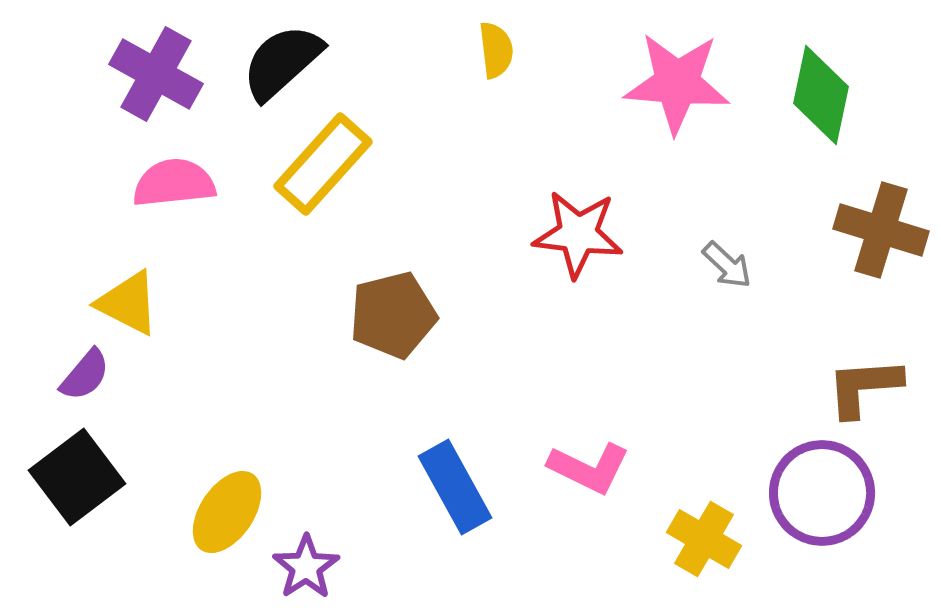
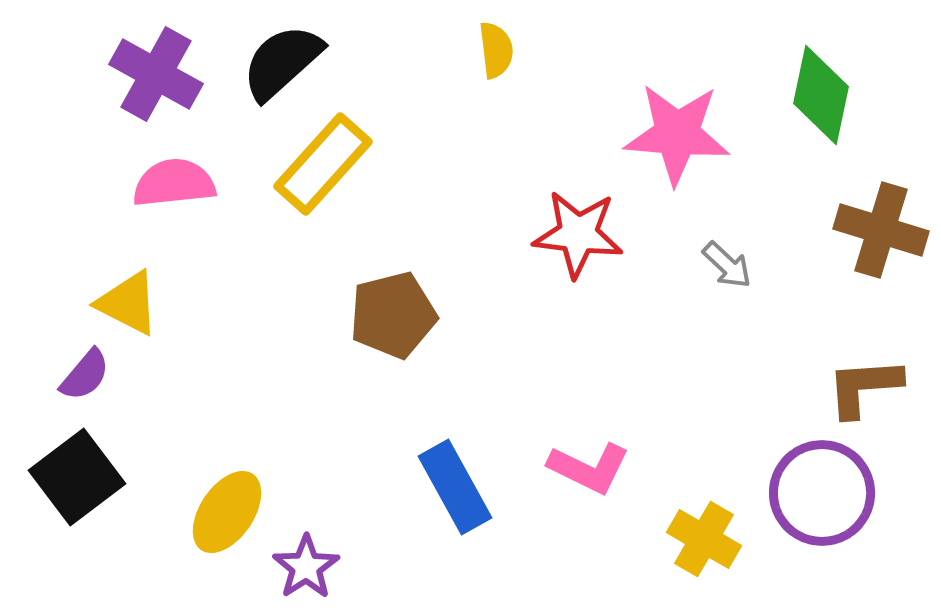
pink star: moved 51 px down
